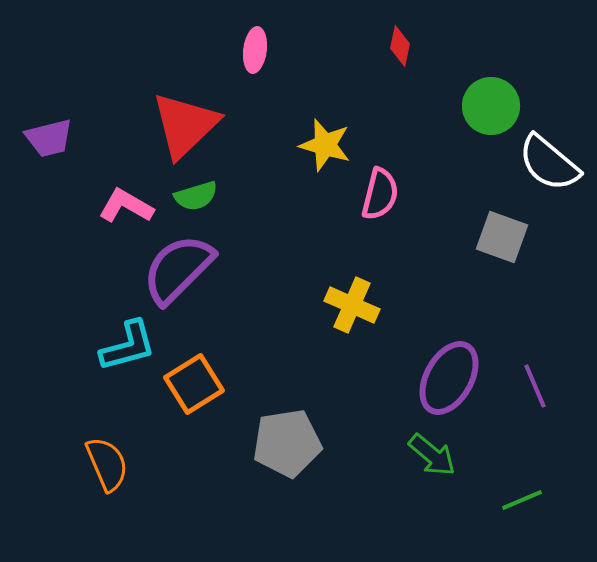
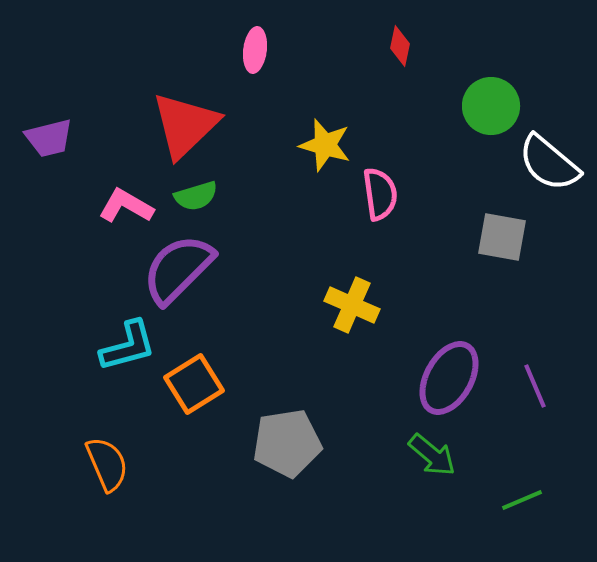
pink semicircle: rotated 22 degrees counterclockwise
gray square: rotated 10 degrees counterclockwise
